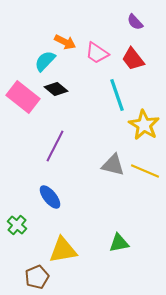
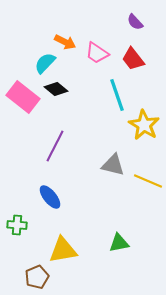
cyan semicircle: moved 2 px down
yellow line: moved 3 px right, 10 px down
green cross: rotated 36 degrees counterclockwise
